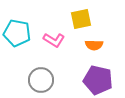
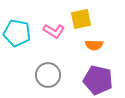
pink L-shape: moved 9 px up
gray circle: moved 7 px right, 5 px up
